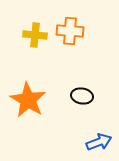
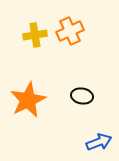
orange cross: rotated 28 degrees counterclockwise
yellow cross: rotated 15 degrees counterclockwise
orange star: rotated 15 degrees clockwise
